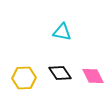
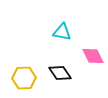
pink diamond: moved 20 px up
